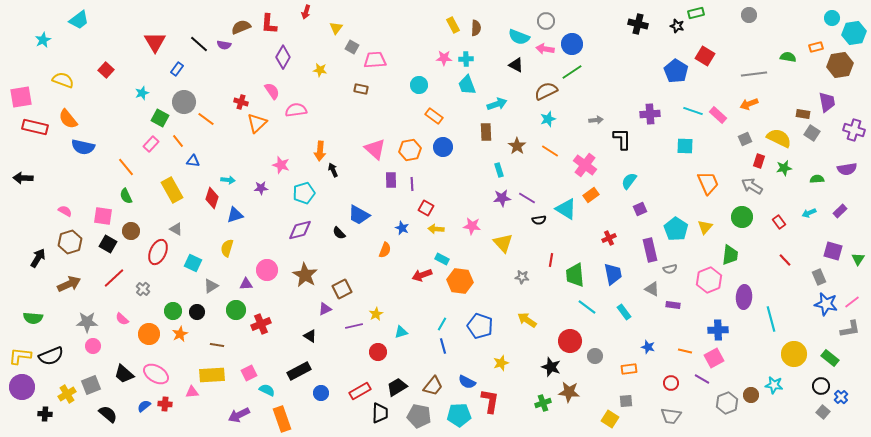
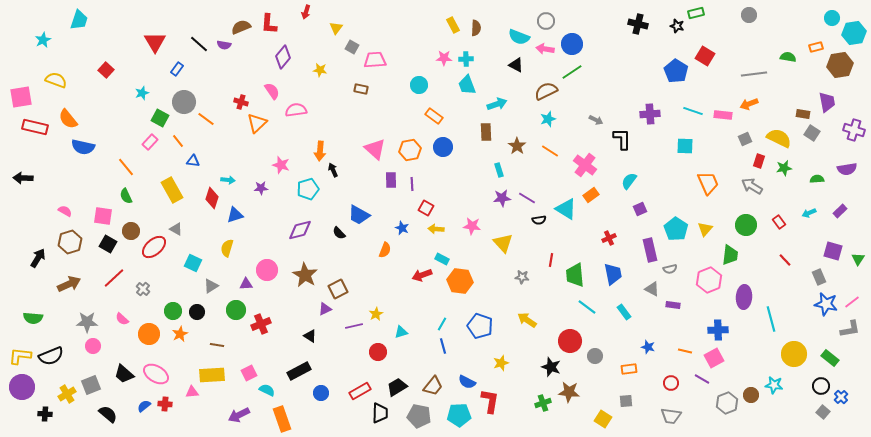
cyan trapezoid at (79, 20): rotated 35 degrees counterclockwise
purple diamond at (283, 57): rotated 10 degrees clockwise
yellow semicircle at (63, 80): moved 7 px left
pink rectangle at (718, 115): moved 5 px right; rotated 36 degrees counterclockwise
gray arrow at (596, 120): rotated 32 degrees clockwise
pink rectangle at (151, 144): moved 1 px left, 2 px up
cyan pentagon at (304, 193): moved 4 px right, 4 px up
green circle at (742, 217): moved 4 px right, 8 px down
yellow triangle at (705, 227): moved 2 px down
red ellipse at (158, 252): moved 4 px left, 5 px up; rotated 25 degrees clockwise
brown square at (342, 289): moved 4 px left
yellow square at (610, 419): moved 7 px left
